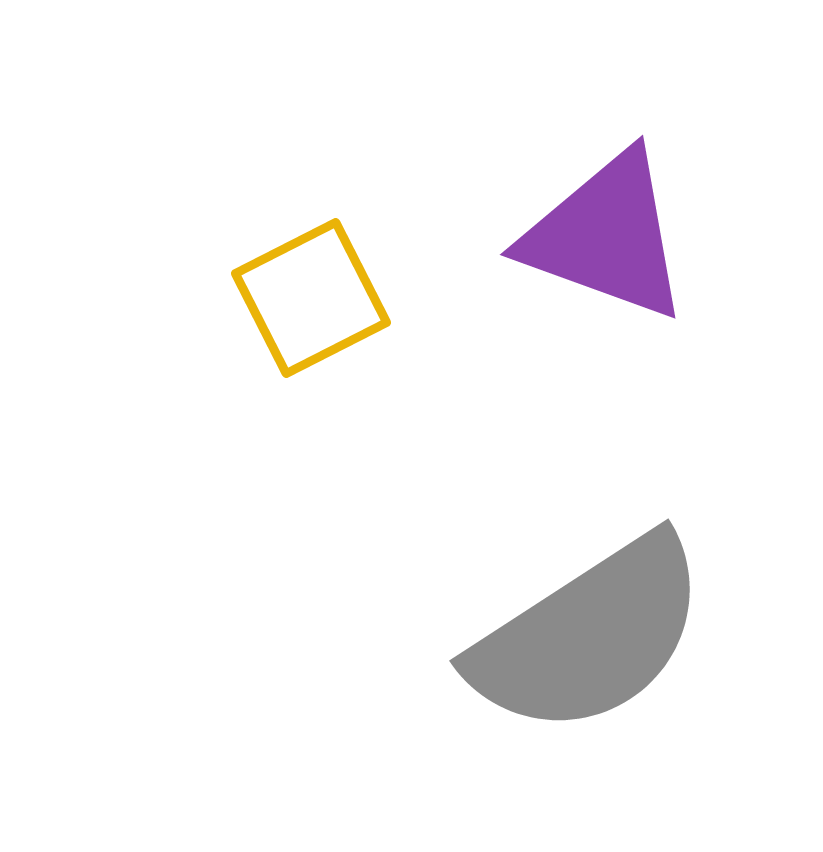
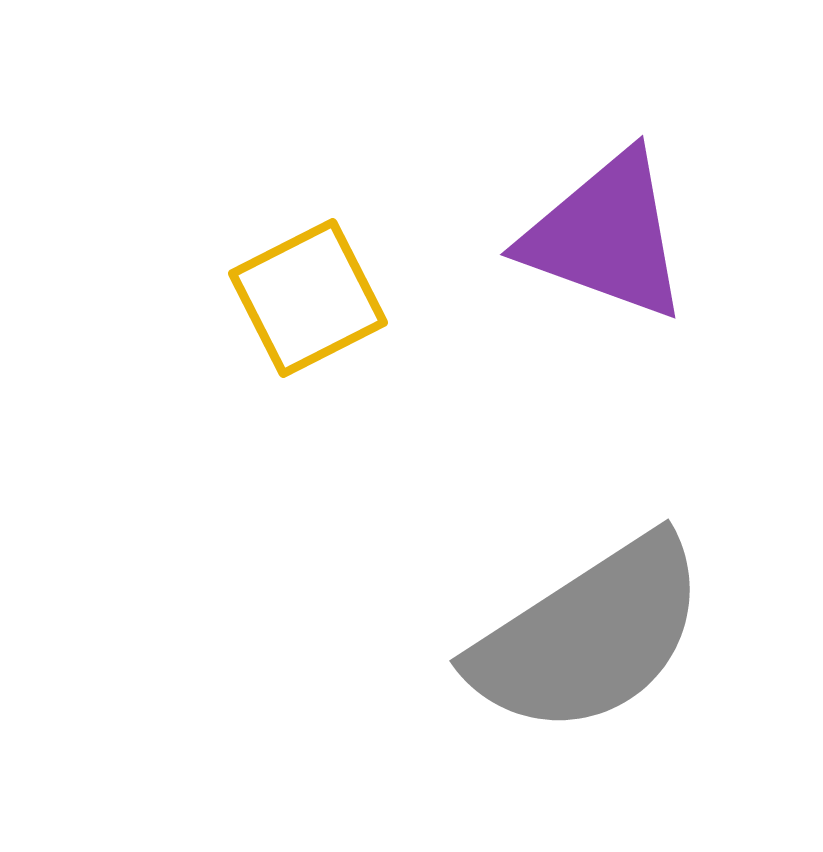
yellow square: moved 3 px left
